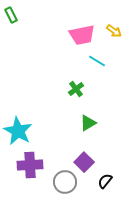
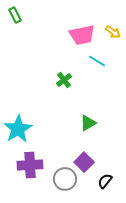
green rectangle: moved 4 px right
yellow arrow: moved 1 px left, 1 px down
green cross: moved 12 px left, 9 px up
cyan star: moved 2 px up; rotated 12 degrees clockwise
gray circle: moved 3 px up
